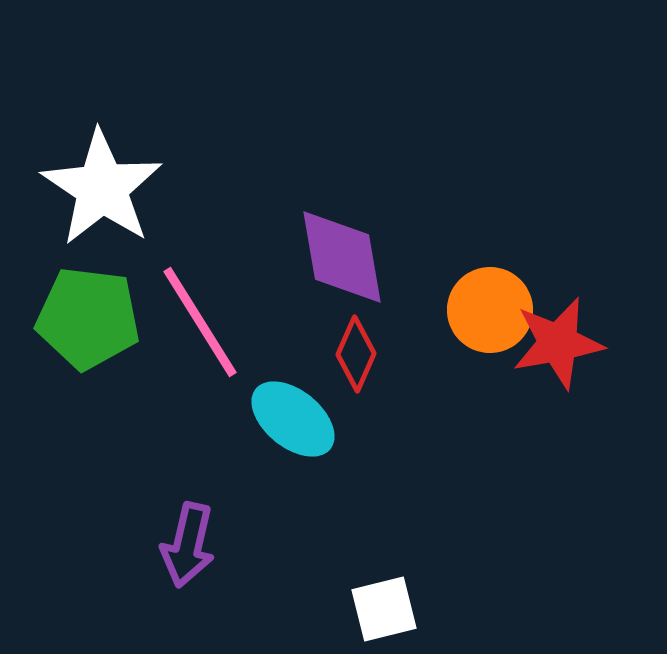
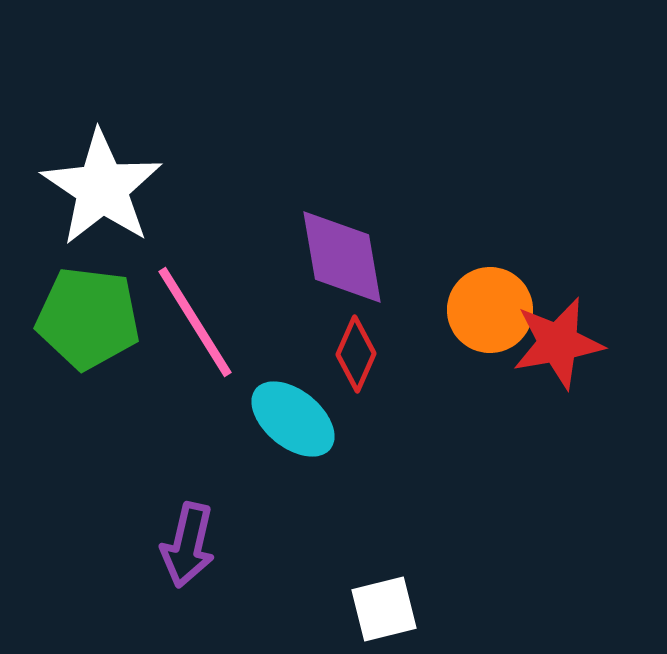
pink line: moved 5 px left
